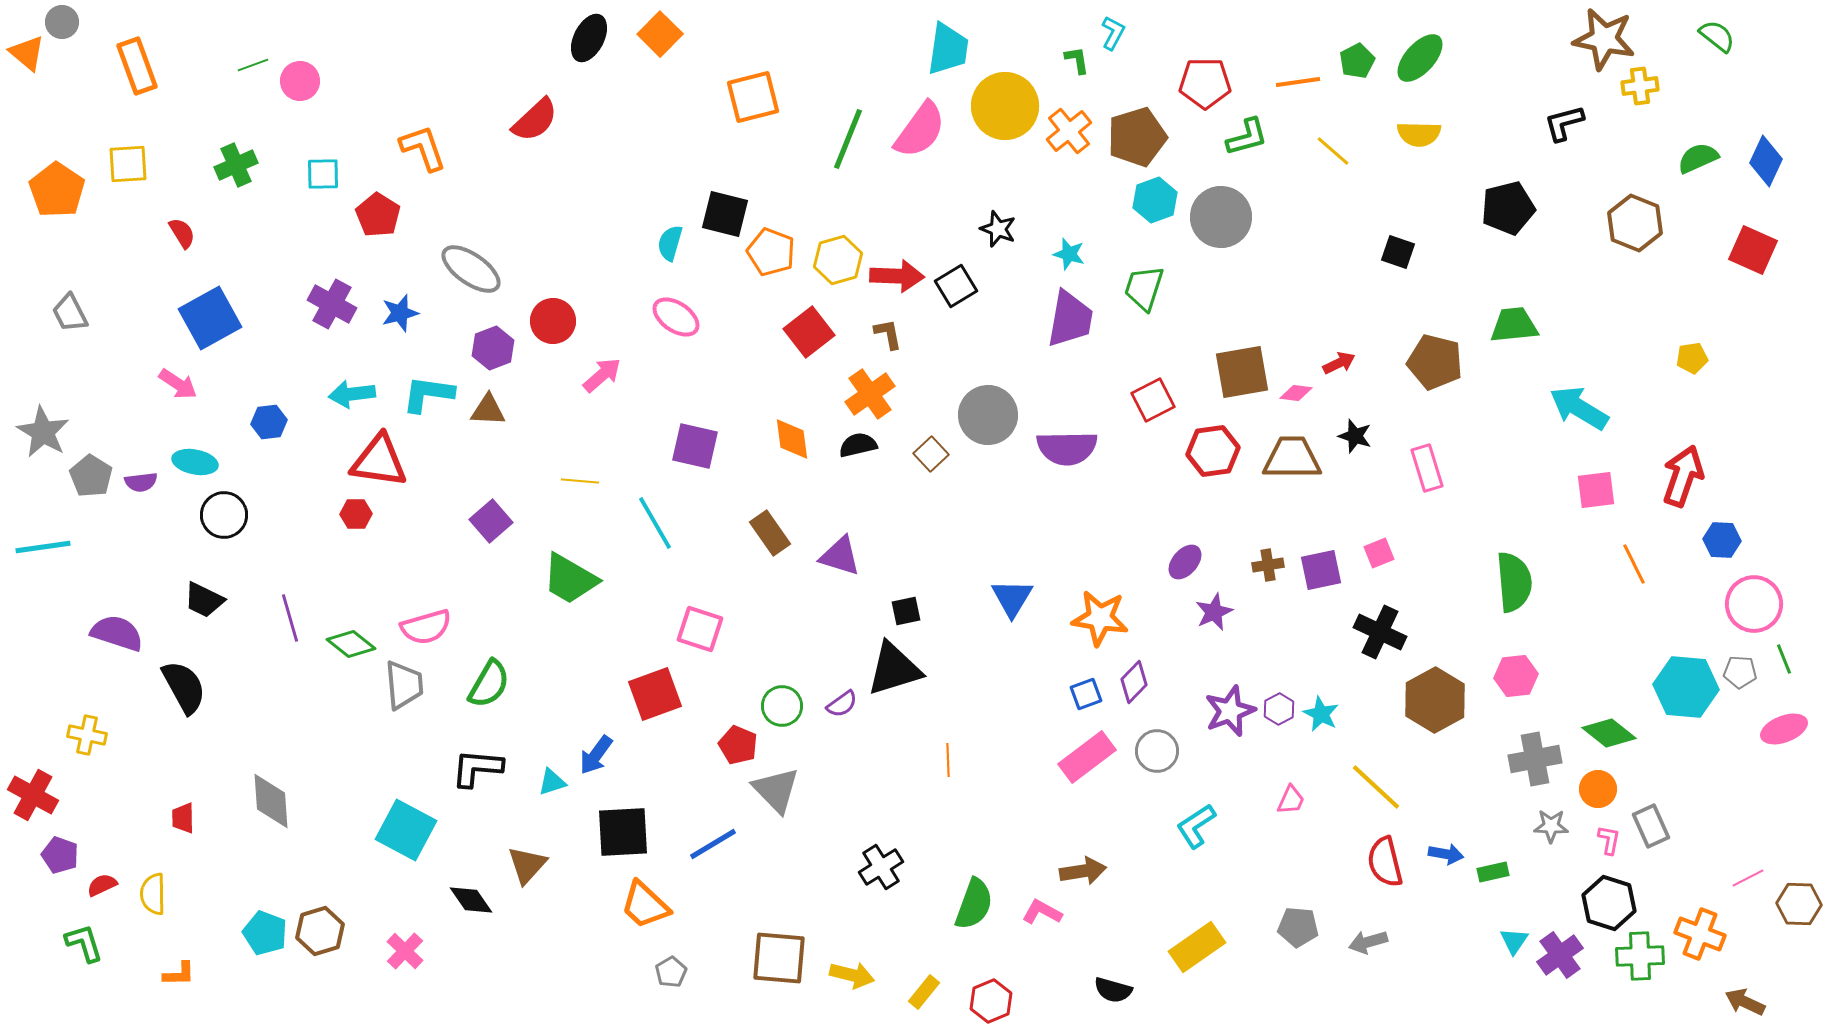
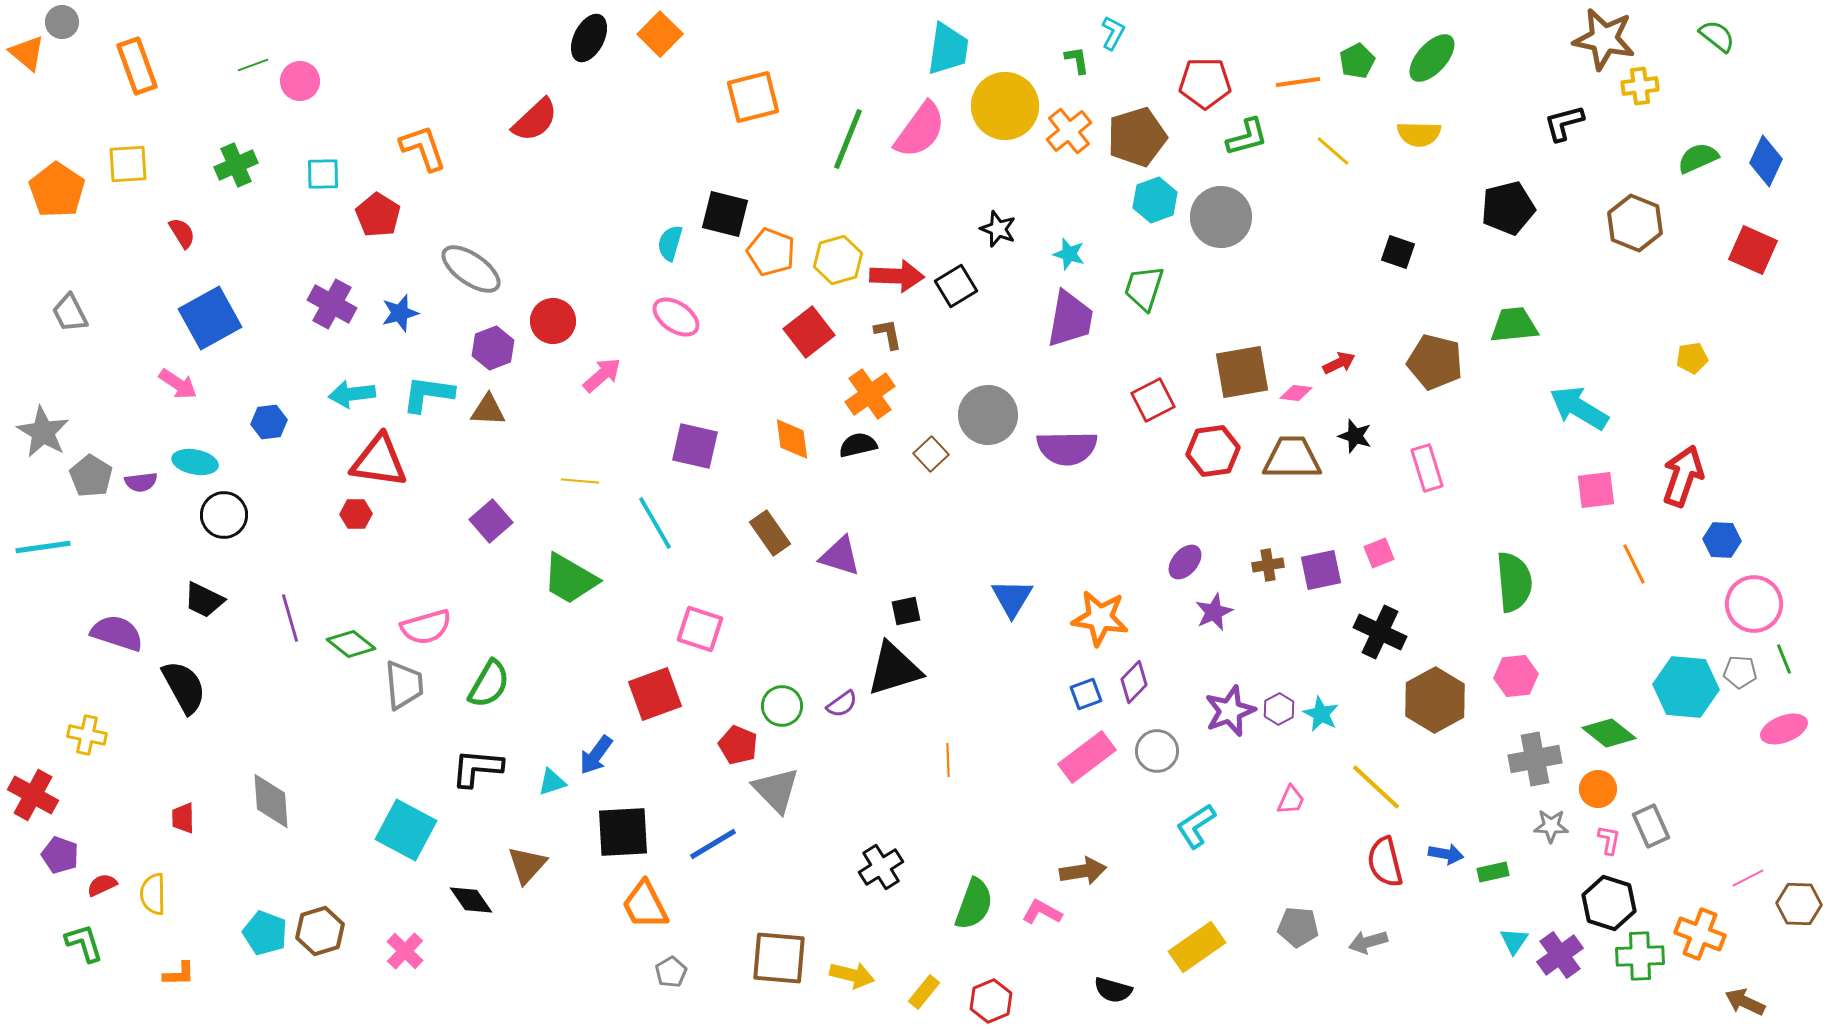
green ellipse at (1420, 58): moved 12 px right
orange trapezoid at (645, 905): rotated 20 degrees clockwise
